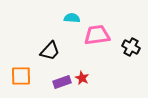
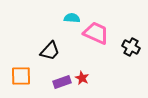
pink trapezoid: moved 1 px left, 2 px up; rotated 32 degrees clockwise
